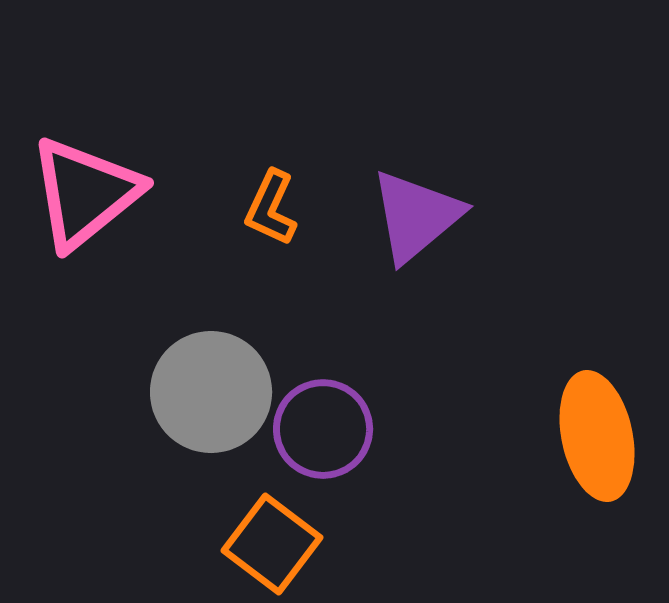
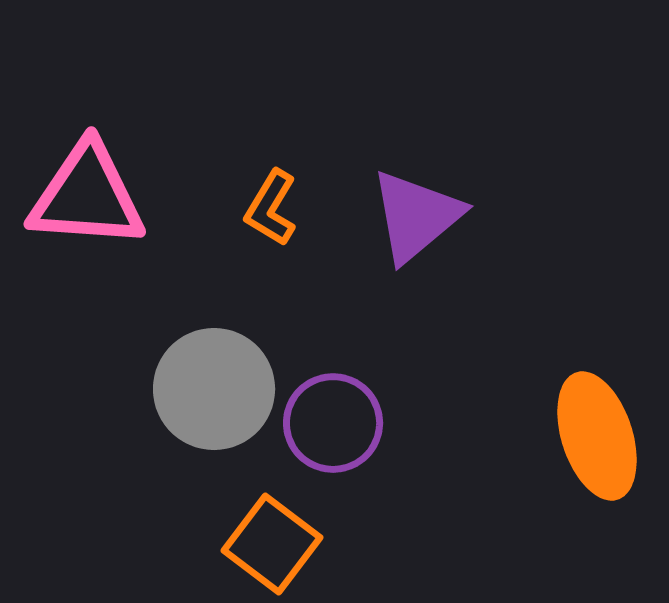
pink triangle: moved 2 px right, 3 px down; rotated 43 degrees clockwise
orange L-shape: rotated 6 degrees clockwise
gray circle: moved 3 px right, 3 px up
purple circle: moved 10 px right, 6 px up
orange ellipse: rotated 6 degrees counterclockwise
